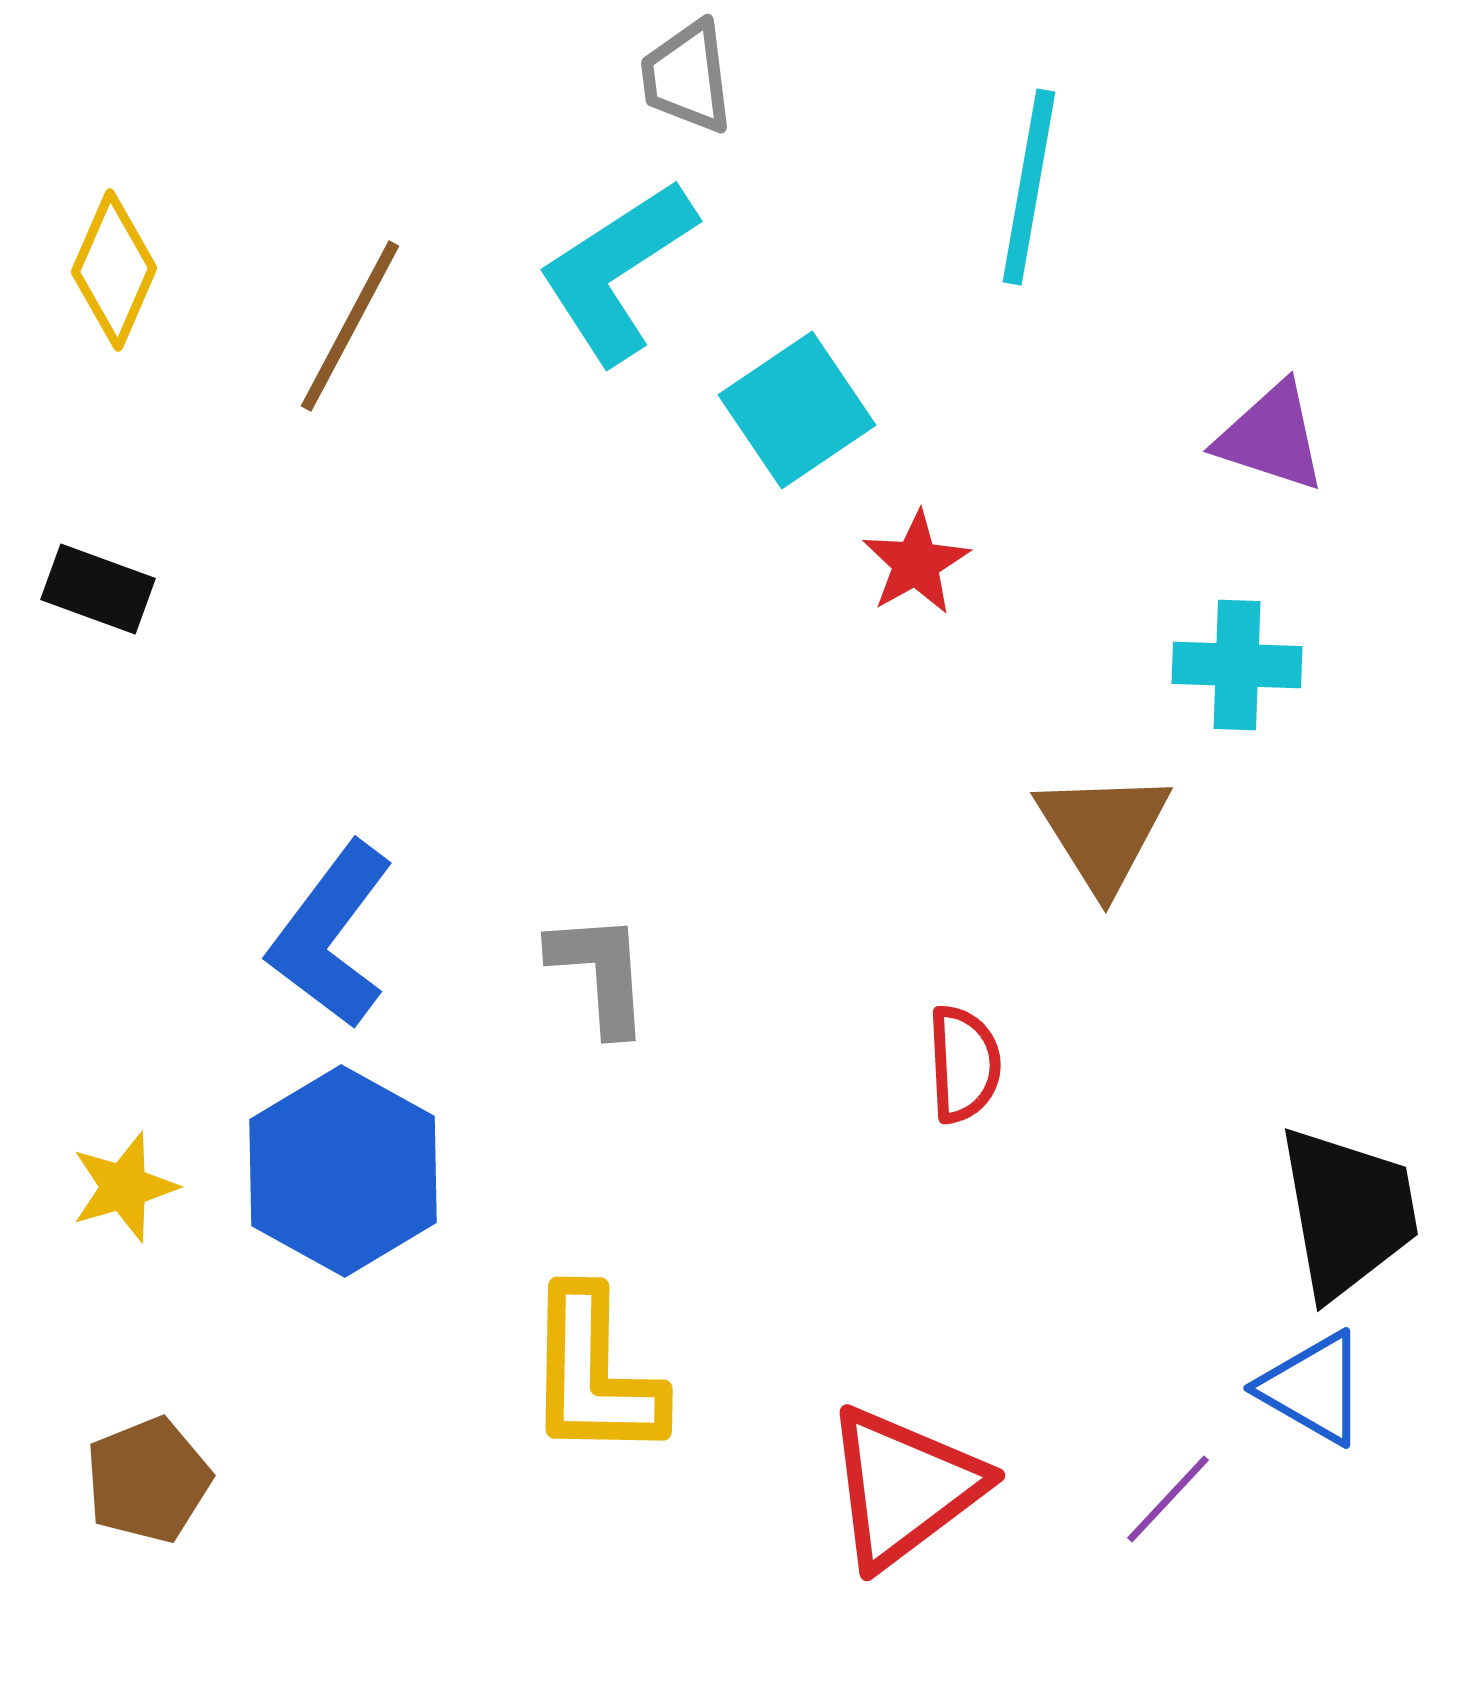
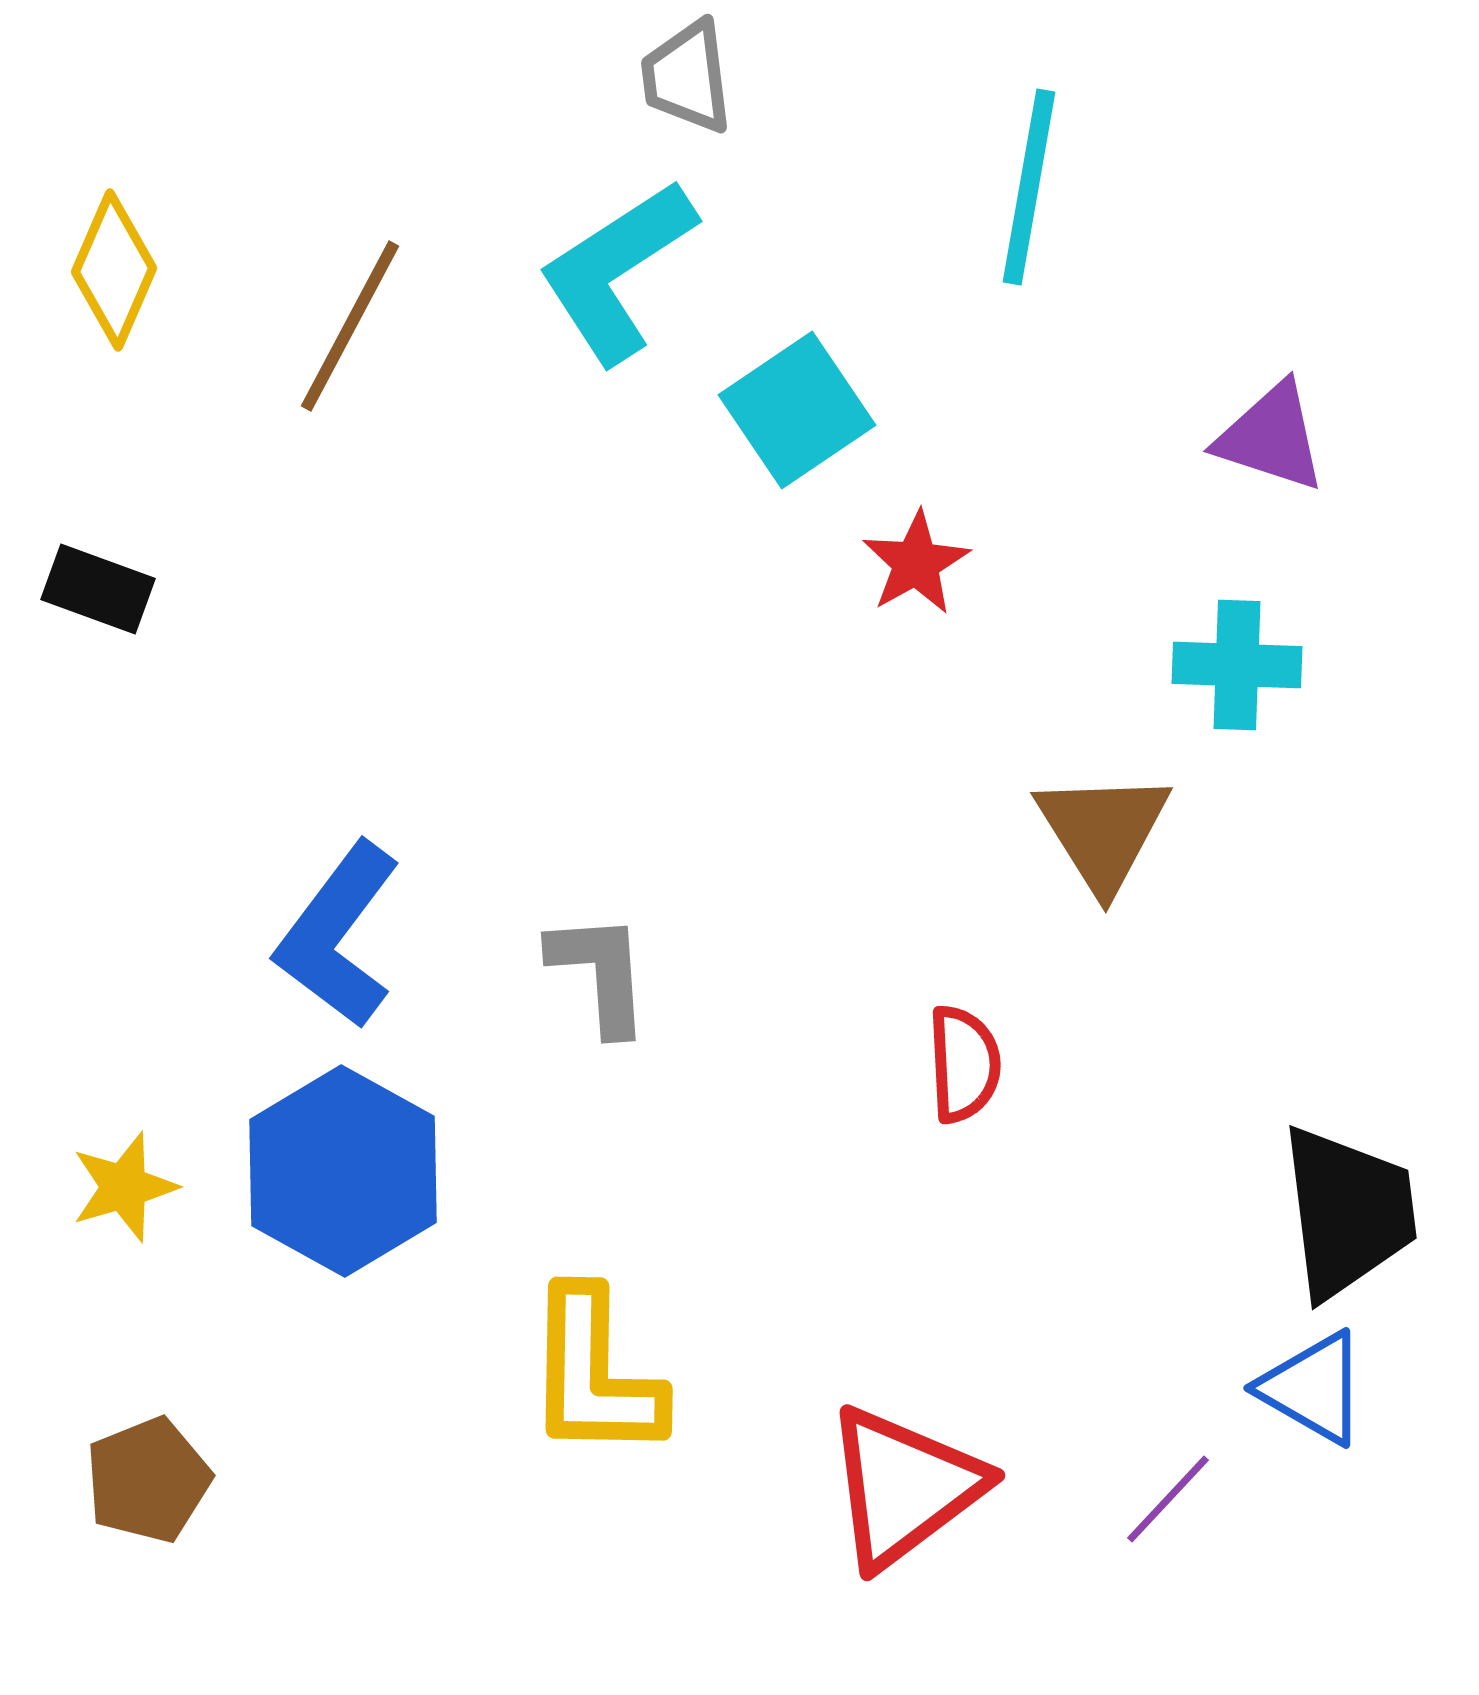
blue L-shape: moved 7 px right
black trapezoid: rotated 3 degrees clockwise
